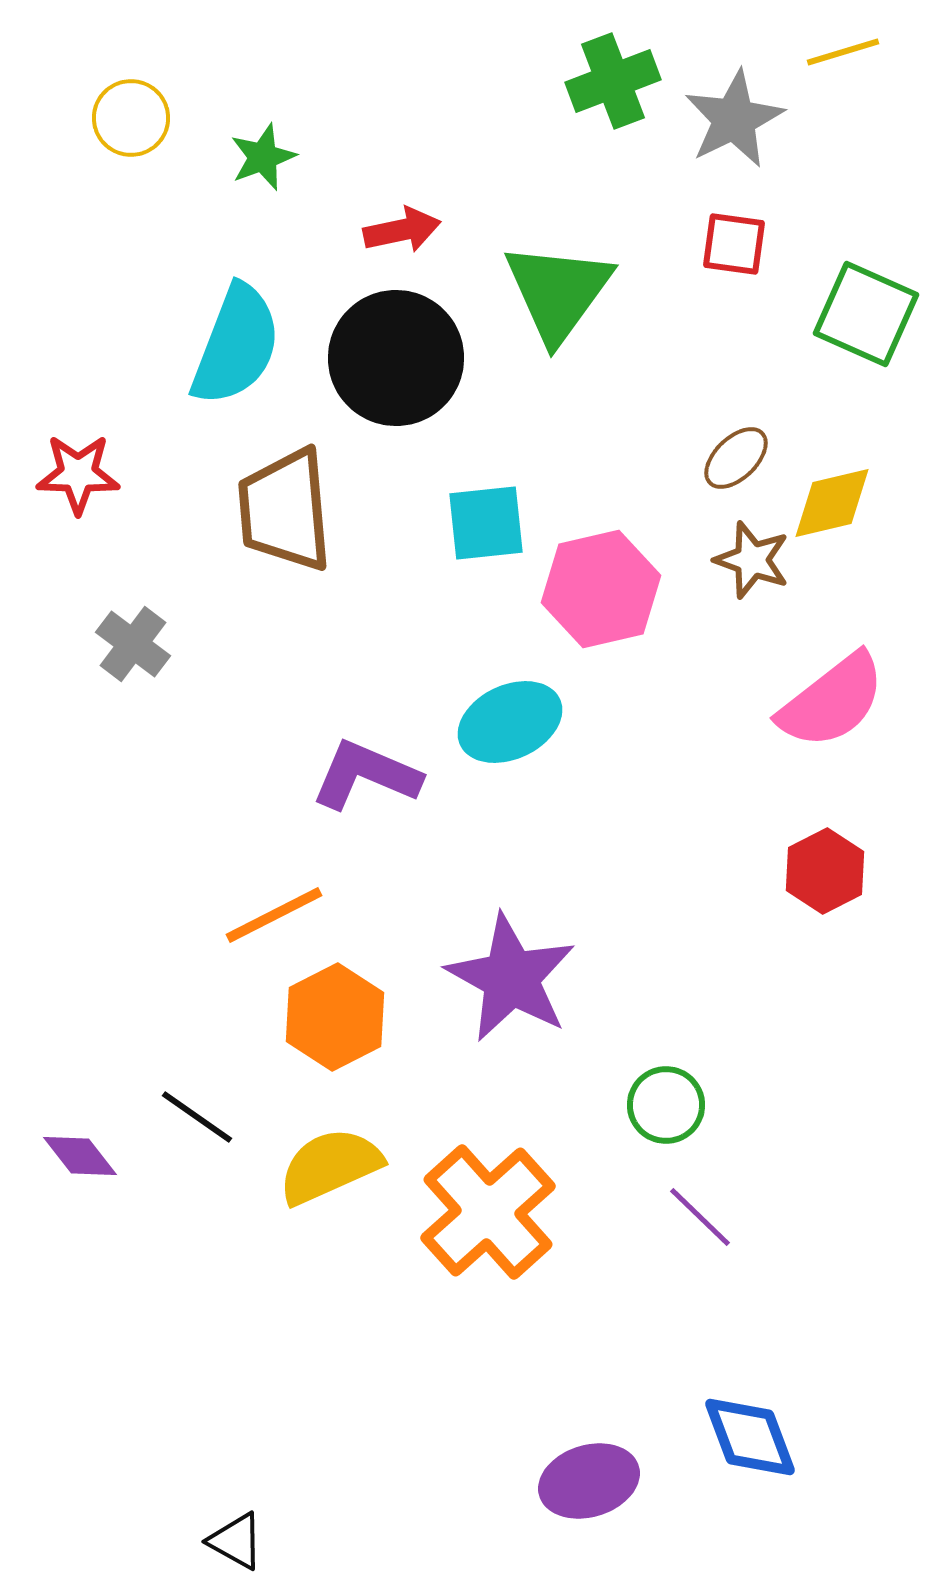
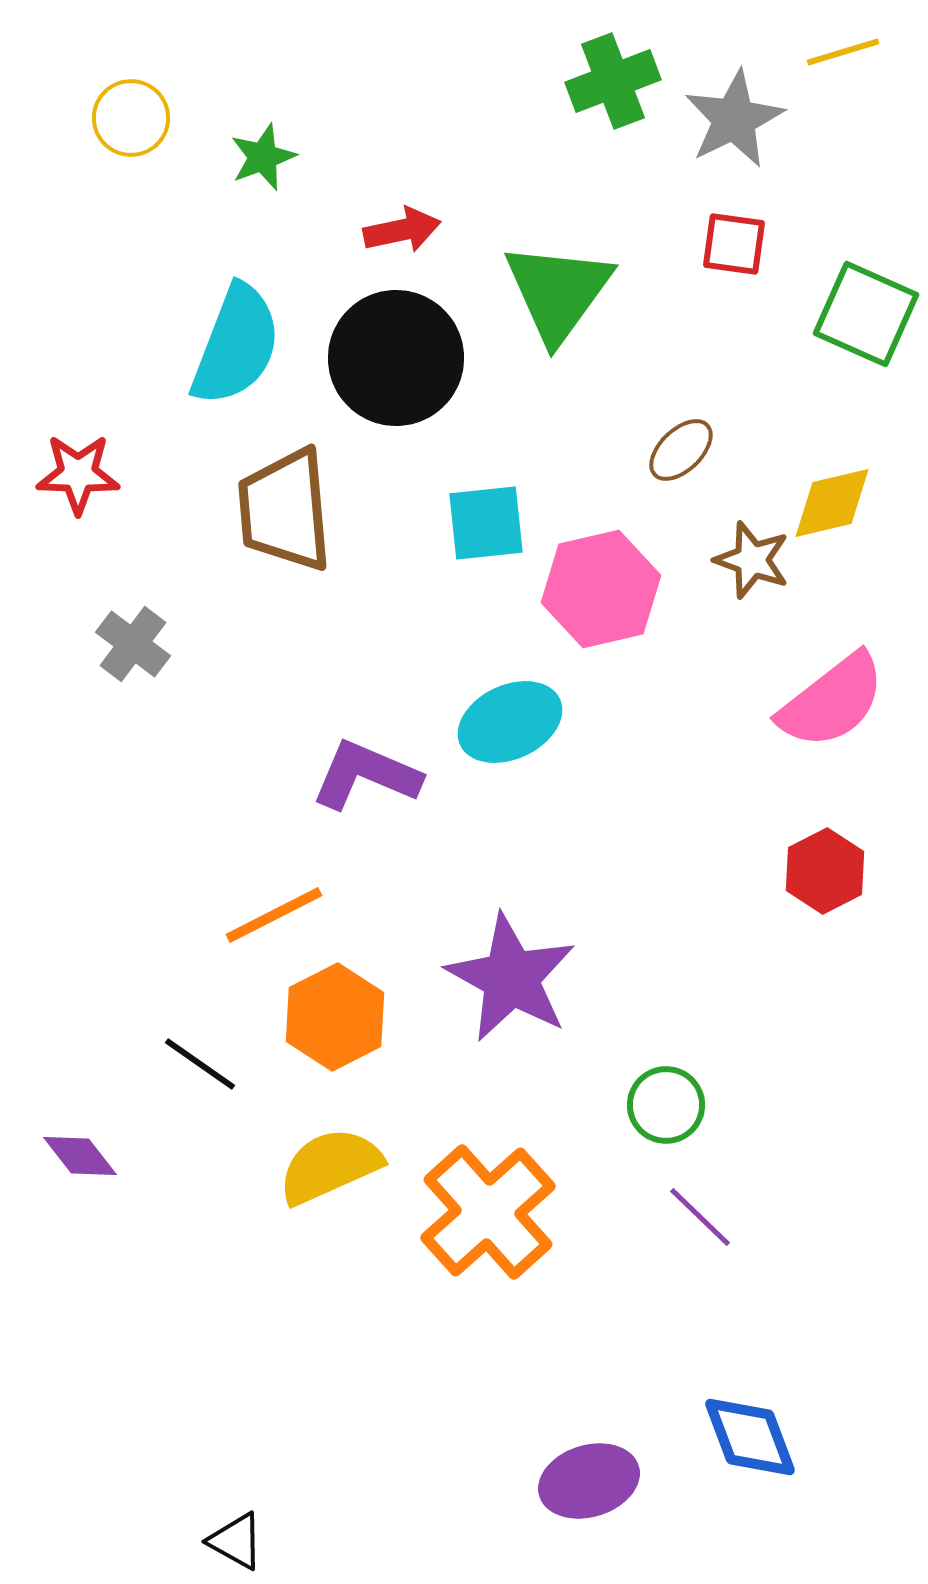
brown ellipse: moved 55 px left, 8 px up
black line: moved 3 px right, 53 px up
